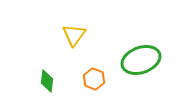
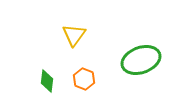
orange hexagon: moved 10 px left
